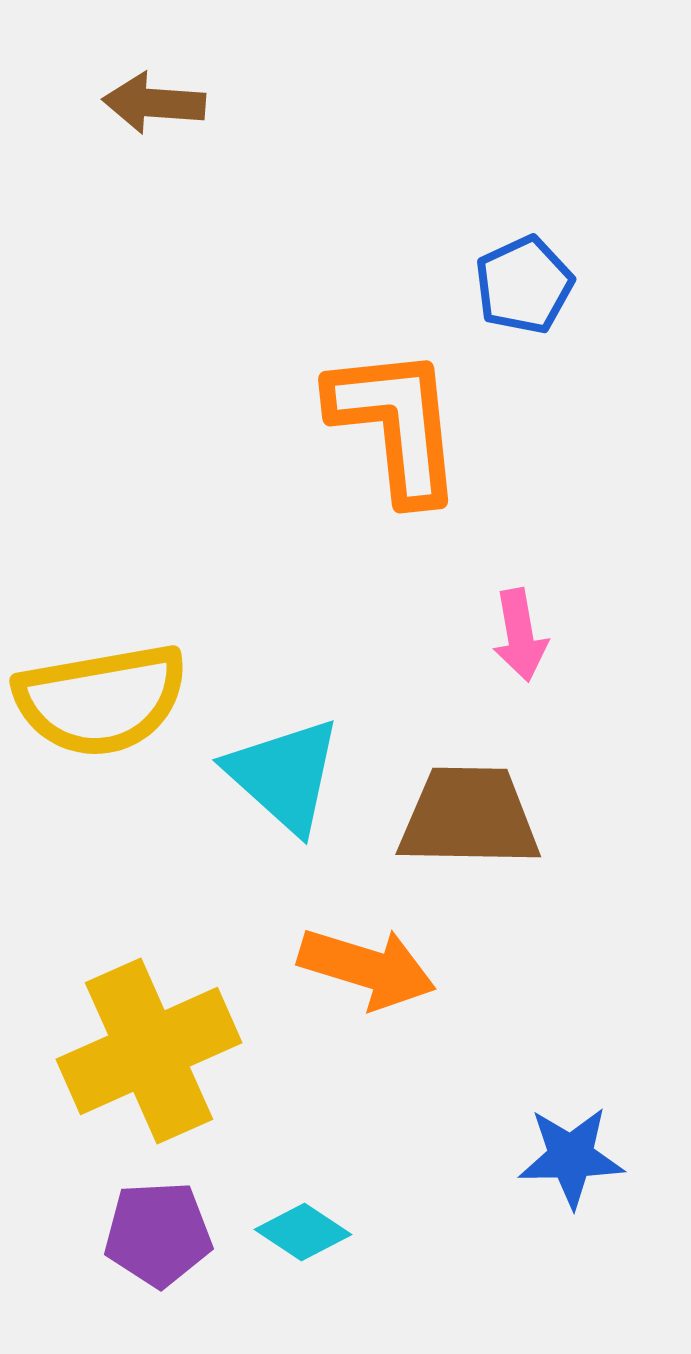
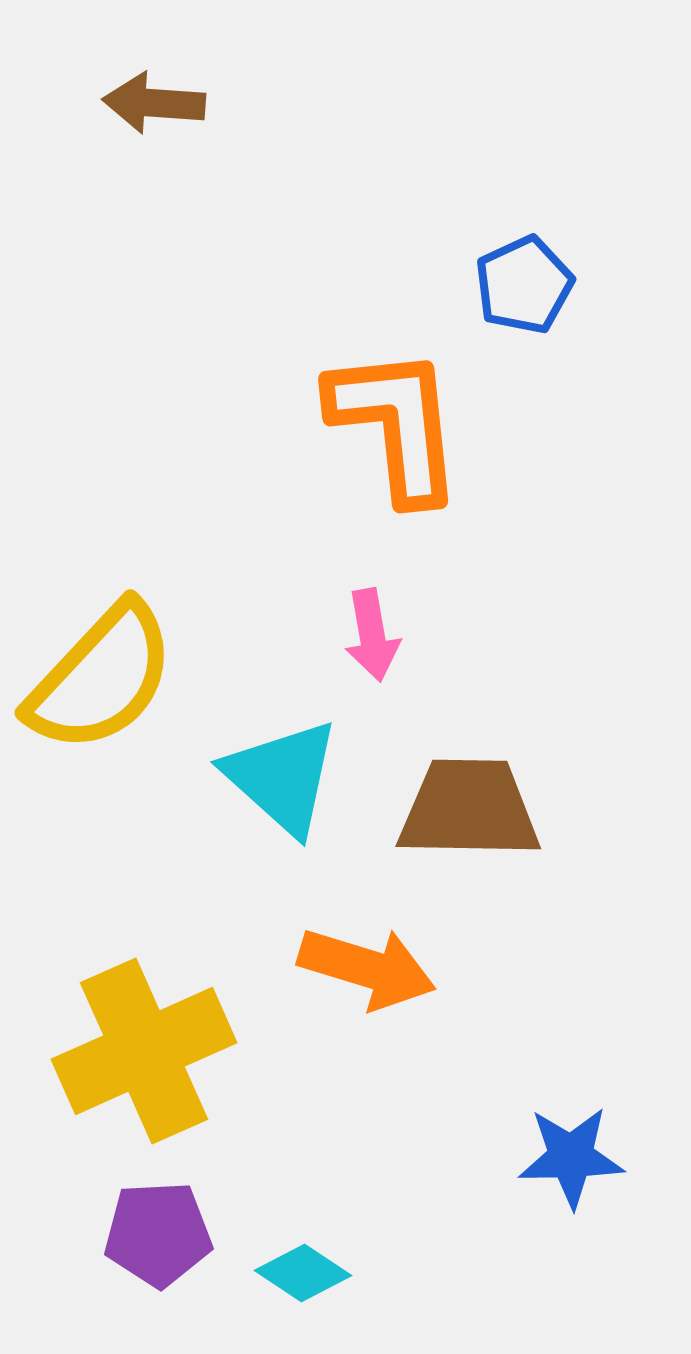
pink arrow: moved 148 px left
yellow semicircle: moved 22 px up; rotated 37 degrees counterclockwise
cyan triangle: moved 2 px left, 2 px down
brown trapezoid: moved 8 px up
yellow cross: moved 5 px left
cyan diamond: moved 41 px down
